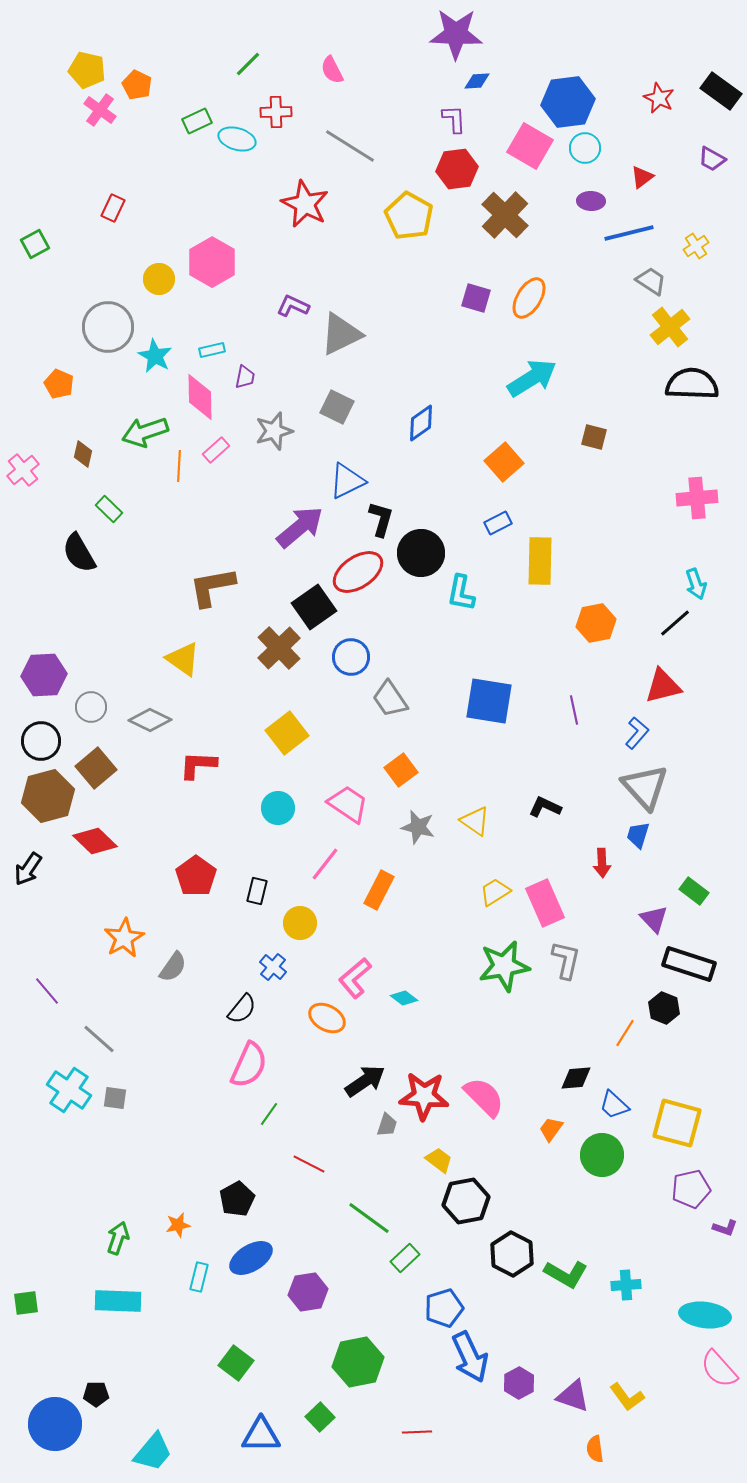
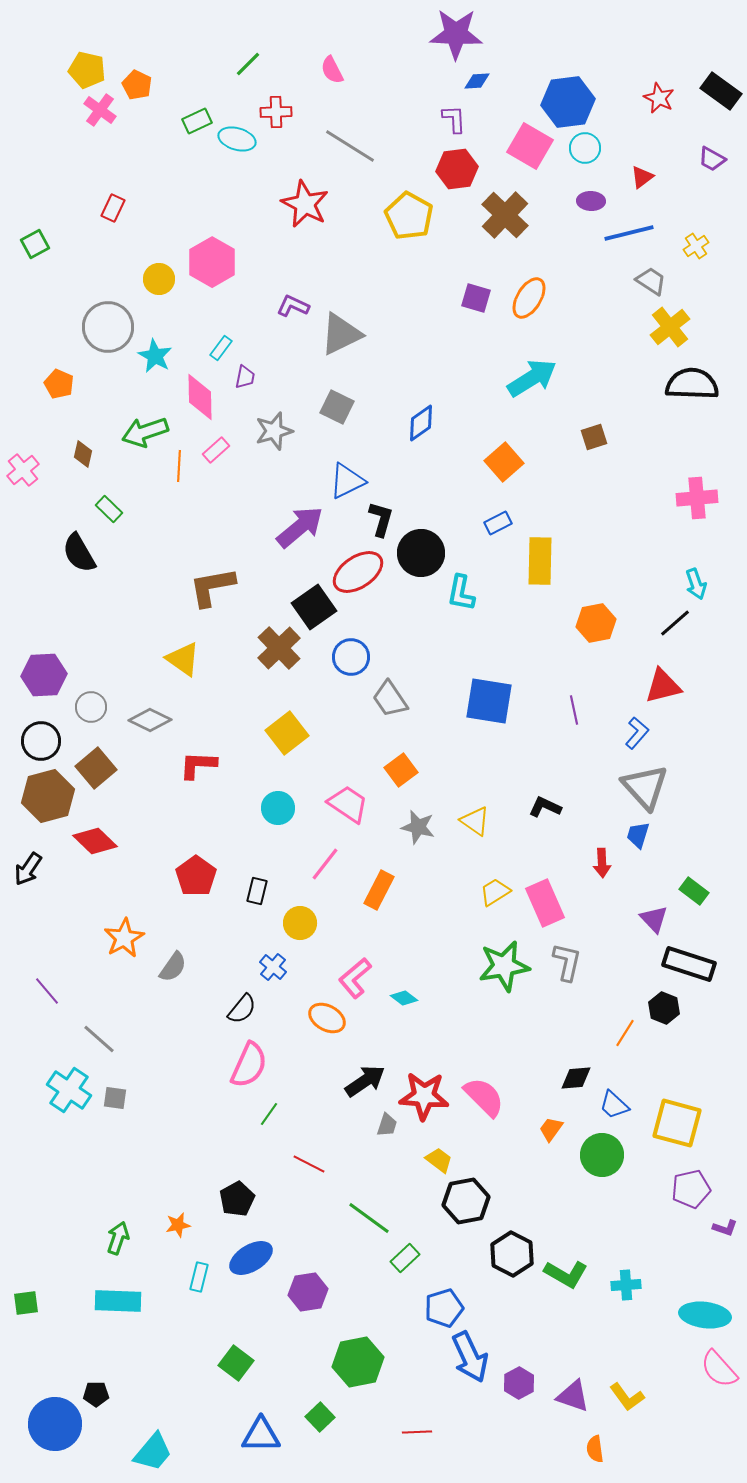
cyan rectangle at (212, 350): moved 9 px right, 2 px up; rotated 40 degrees counterclockwise
brown square at (594, 437): rotated 32 degrees counterclockwise
gray L-shape at (566, 960): moved 1 px right, 2 px down
